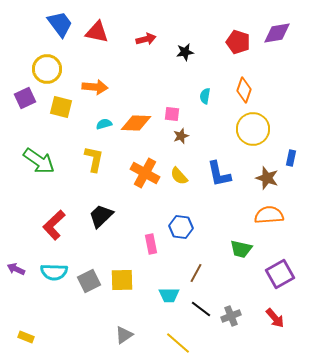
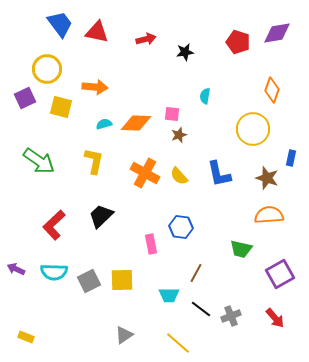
orange diamond at (244, 90): moved 28 px right
brown star at (181, 136): moved 2 px left, 1 px up
yellow L-shape at (94, 159): moved 2 px down
